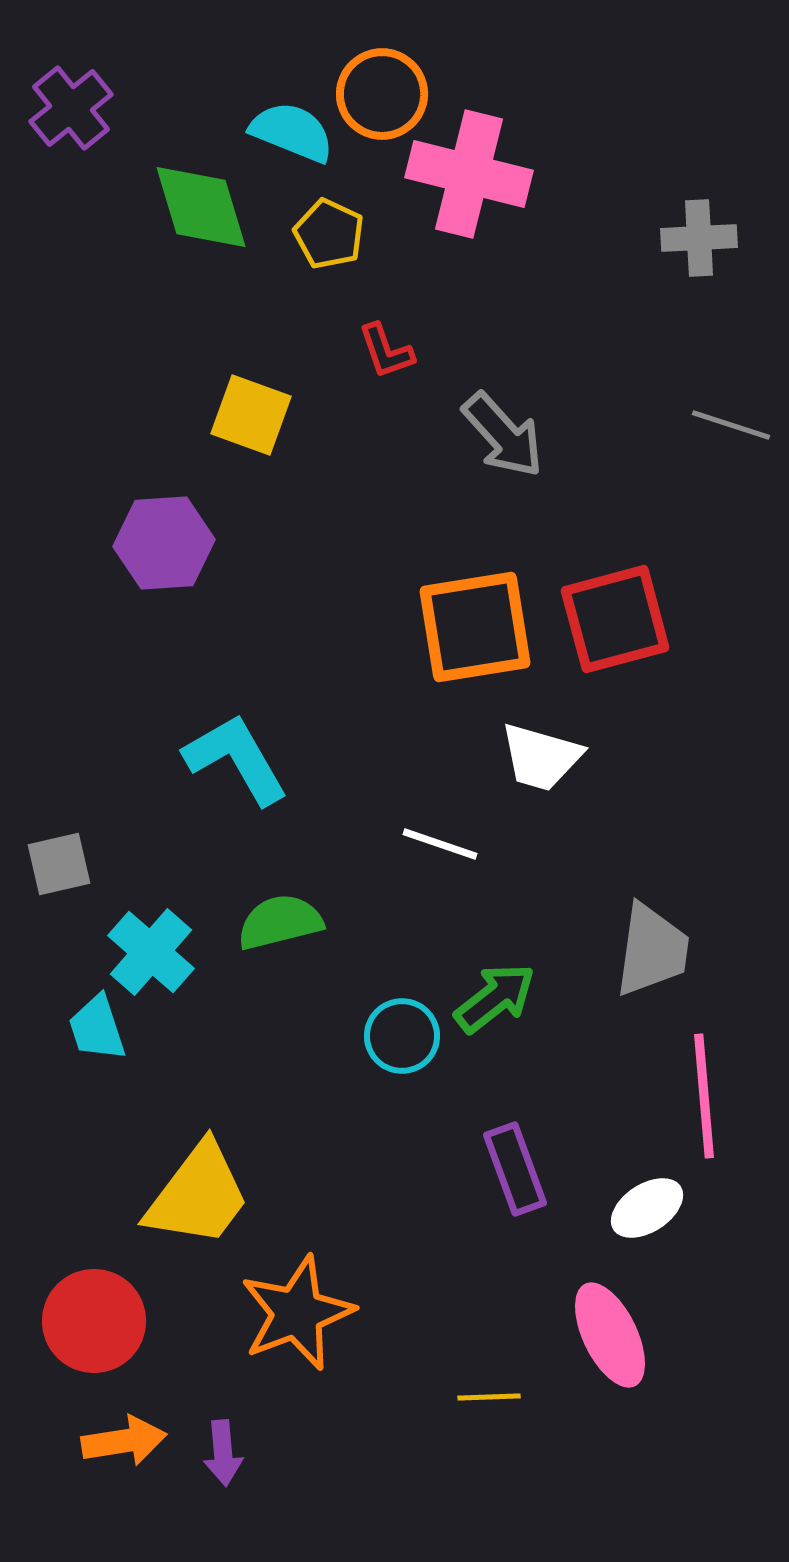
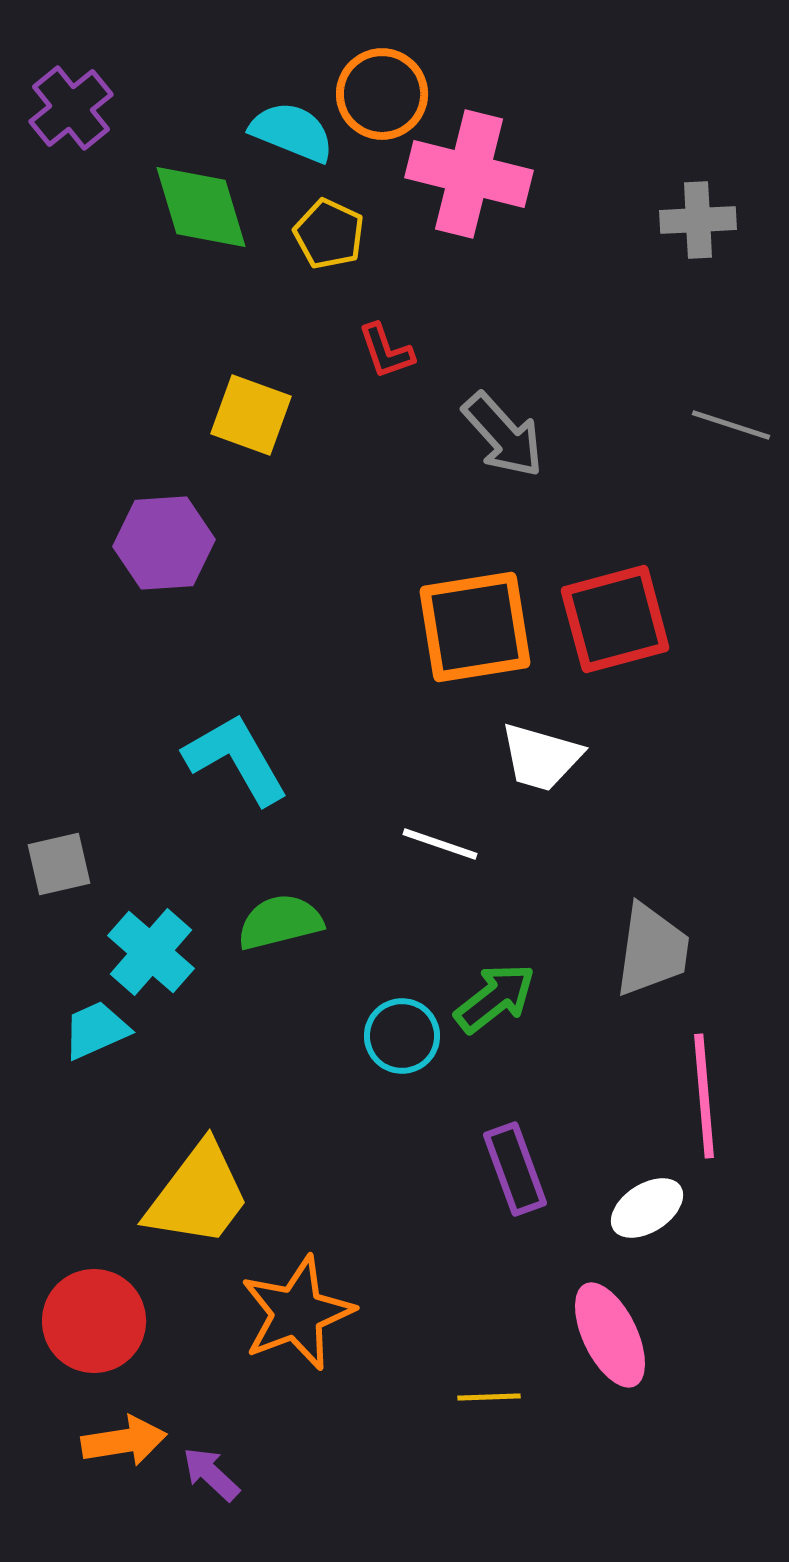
gray cross: moved 1 px left, 18 px up
cyan trapezoid: moved 1 px left, 2 px down; rotated 84 degrees clockwise
purple arrow: moved 12 px left, 21 px down; rotated 138 degrees clockwise
